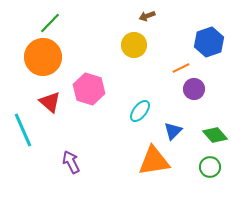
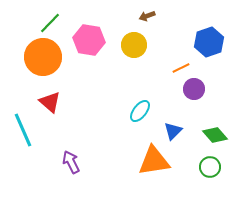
pink hexagon: moved 49 px up; rotated 8 degrees counterclockwise
